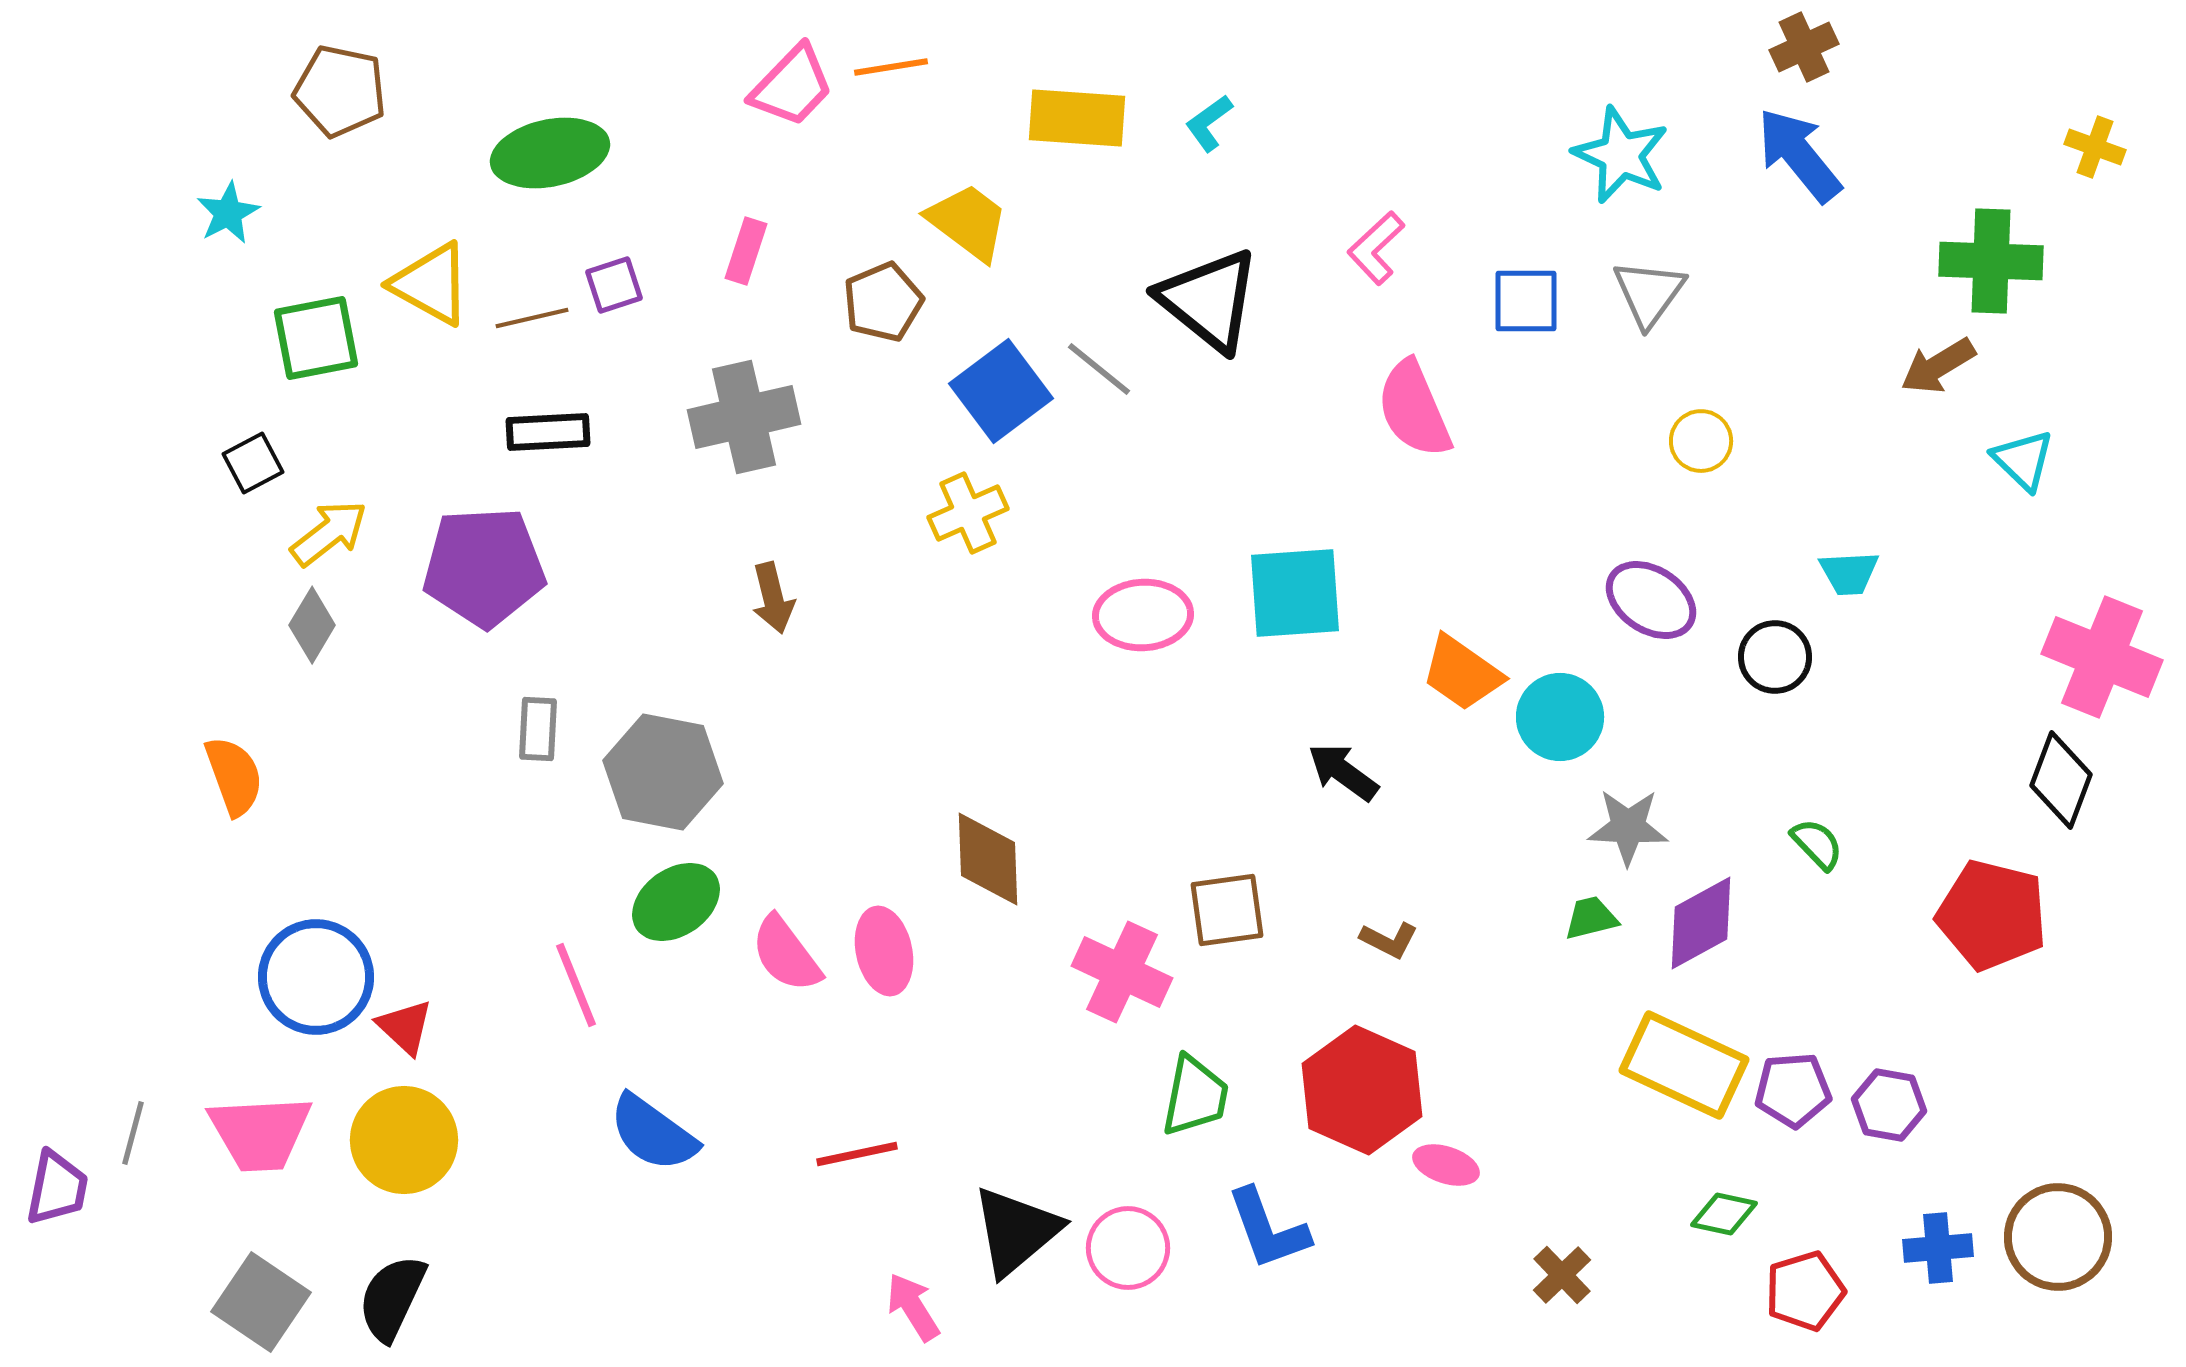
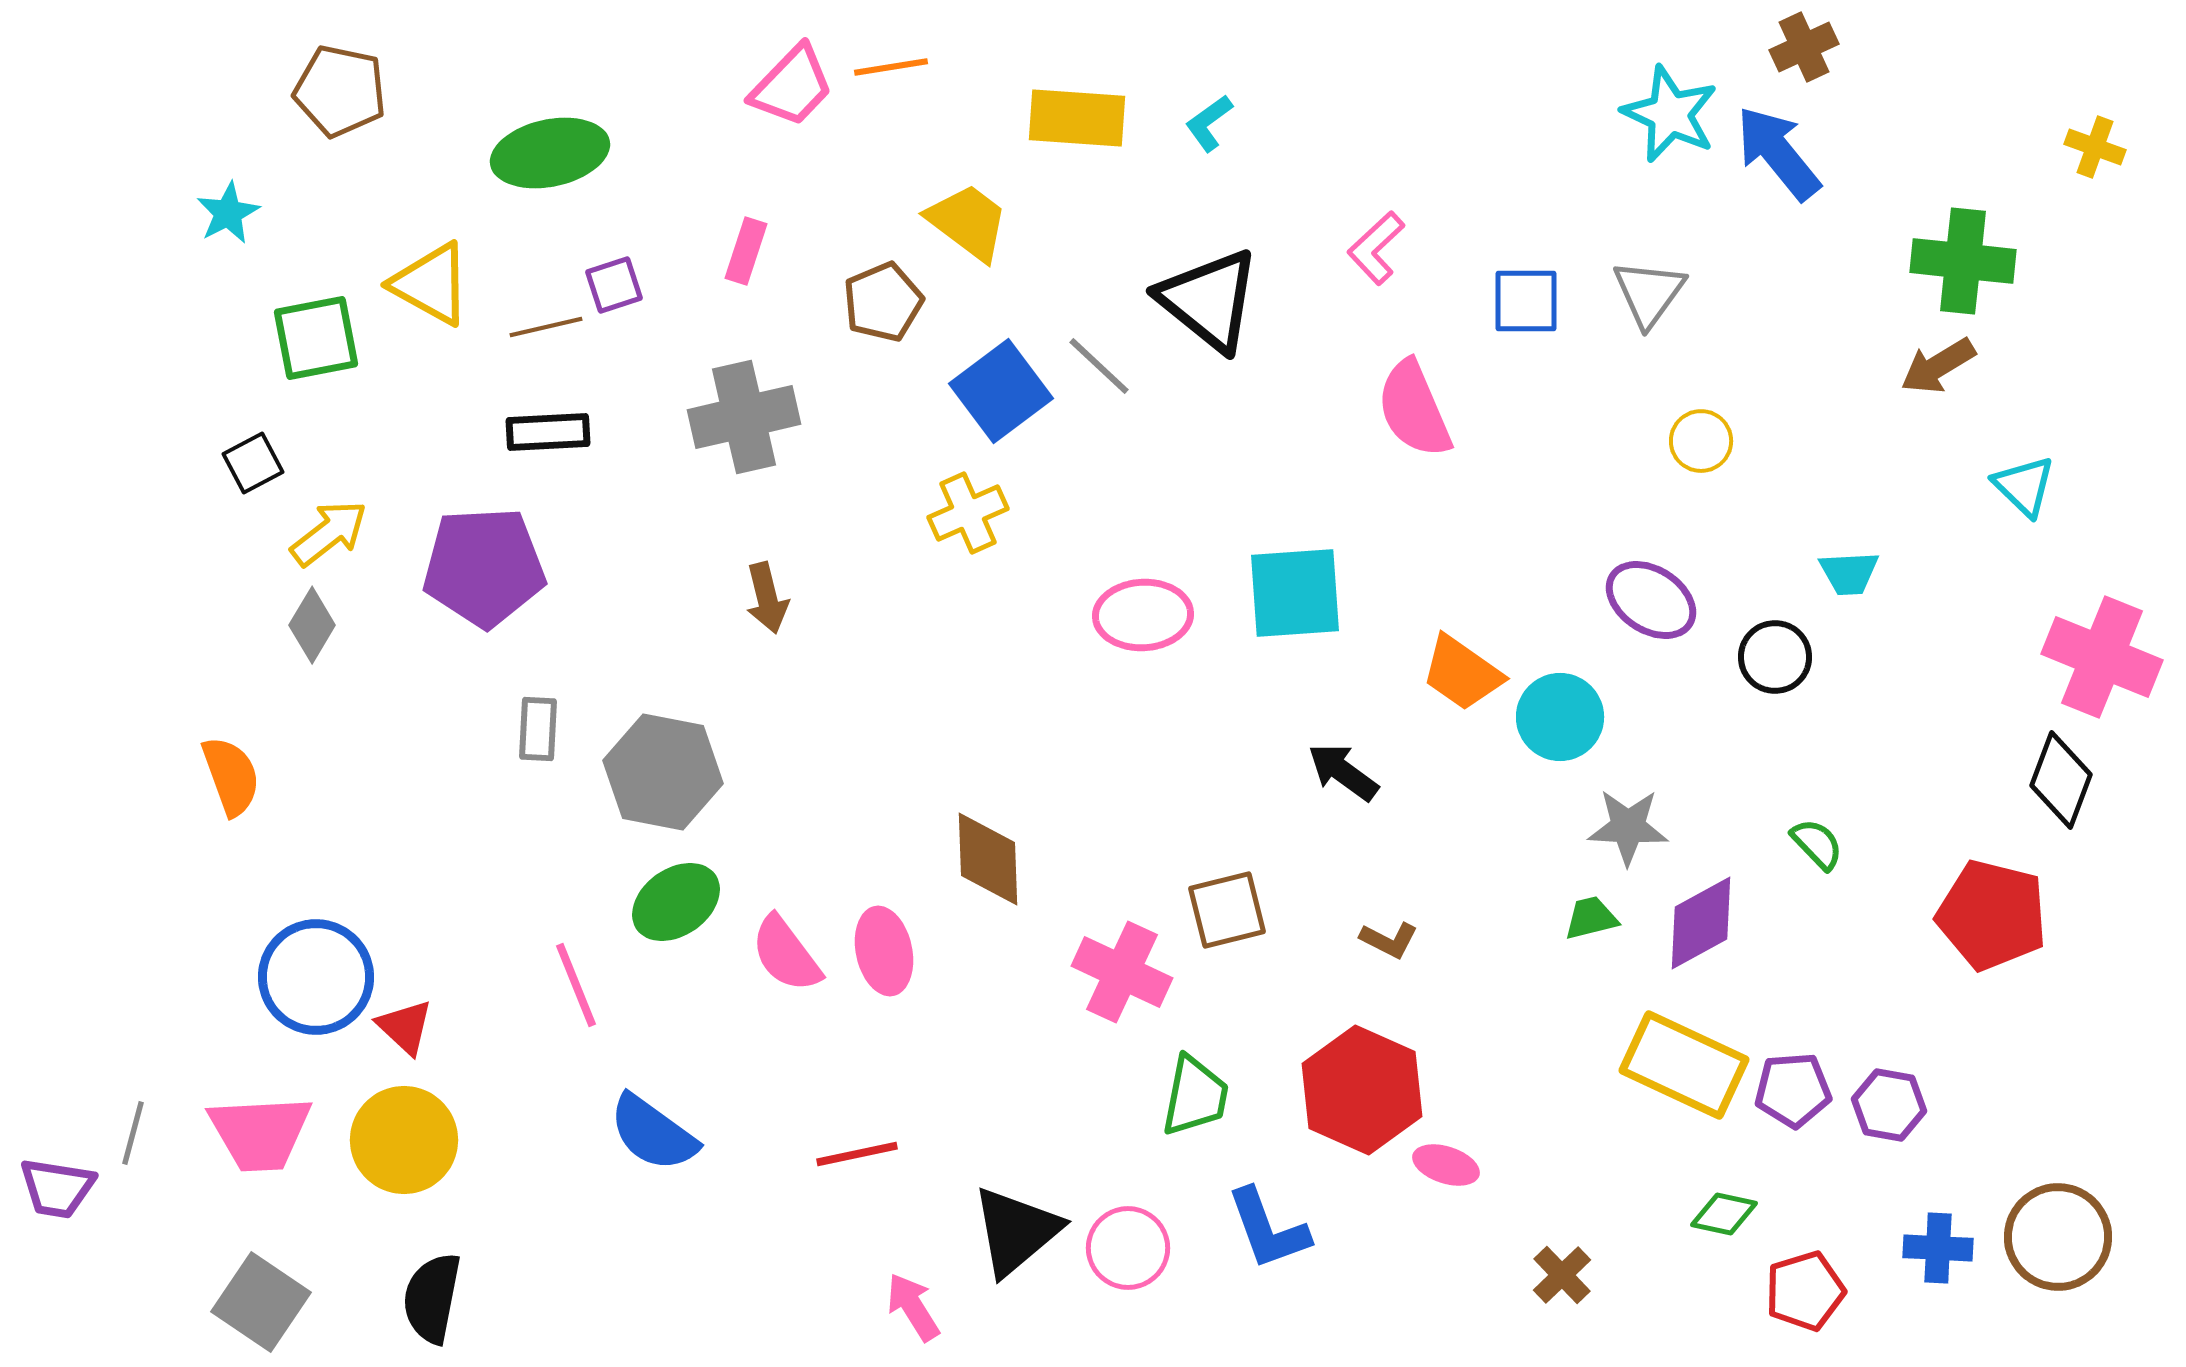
cyan star at (1621, 155): moved 49 px right, 41 px up
blue arrow at (1799, 155): moved 21 px left, 2 px up
green cross at (1991, 261): moved 28 px left; rotated 4 degrees clockwise
brown line at (532, 318): moved 14 px right, 9 px down
gray line at (1099, 369): moved 3 px up; rotated 4 degrees clockwise
cyan triangle at (2023, 460): moved 1 px right, 26 px down
brown arrow at (773, 598): moved 6 px left
orange semicircle at (234, 776): moved 3 px left
brown square at (1227, 910): rotated 6 degrees counterclockwise
purple trapezoid at (57, 1188): rotated 88 degrees clockwise
blue cross at (1938, 1248): rotated 8 degrees clockwise
black semicircle at (392, 1298): moved 40 px right; rotated 14 degrees counterclockwise
